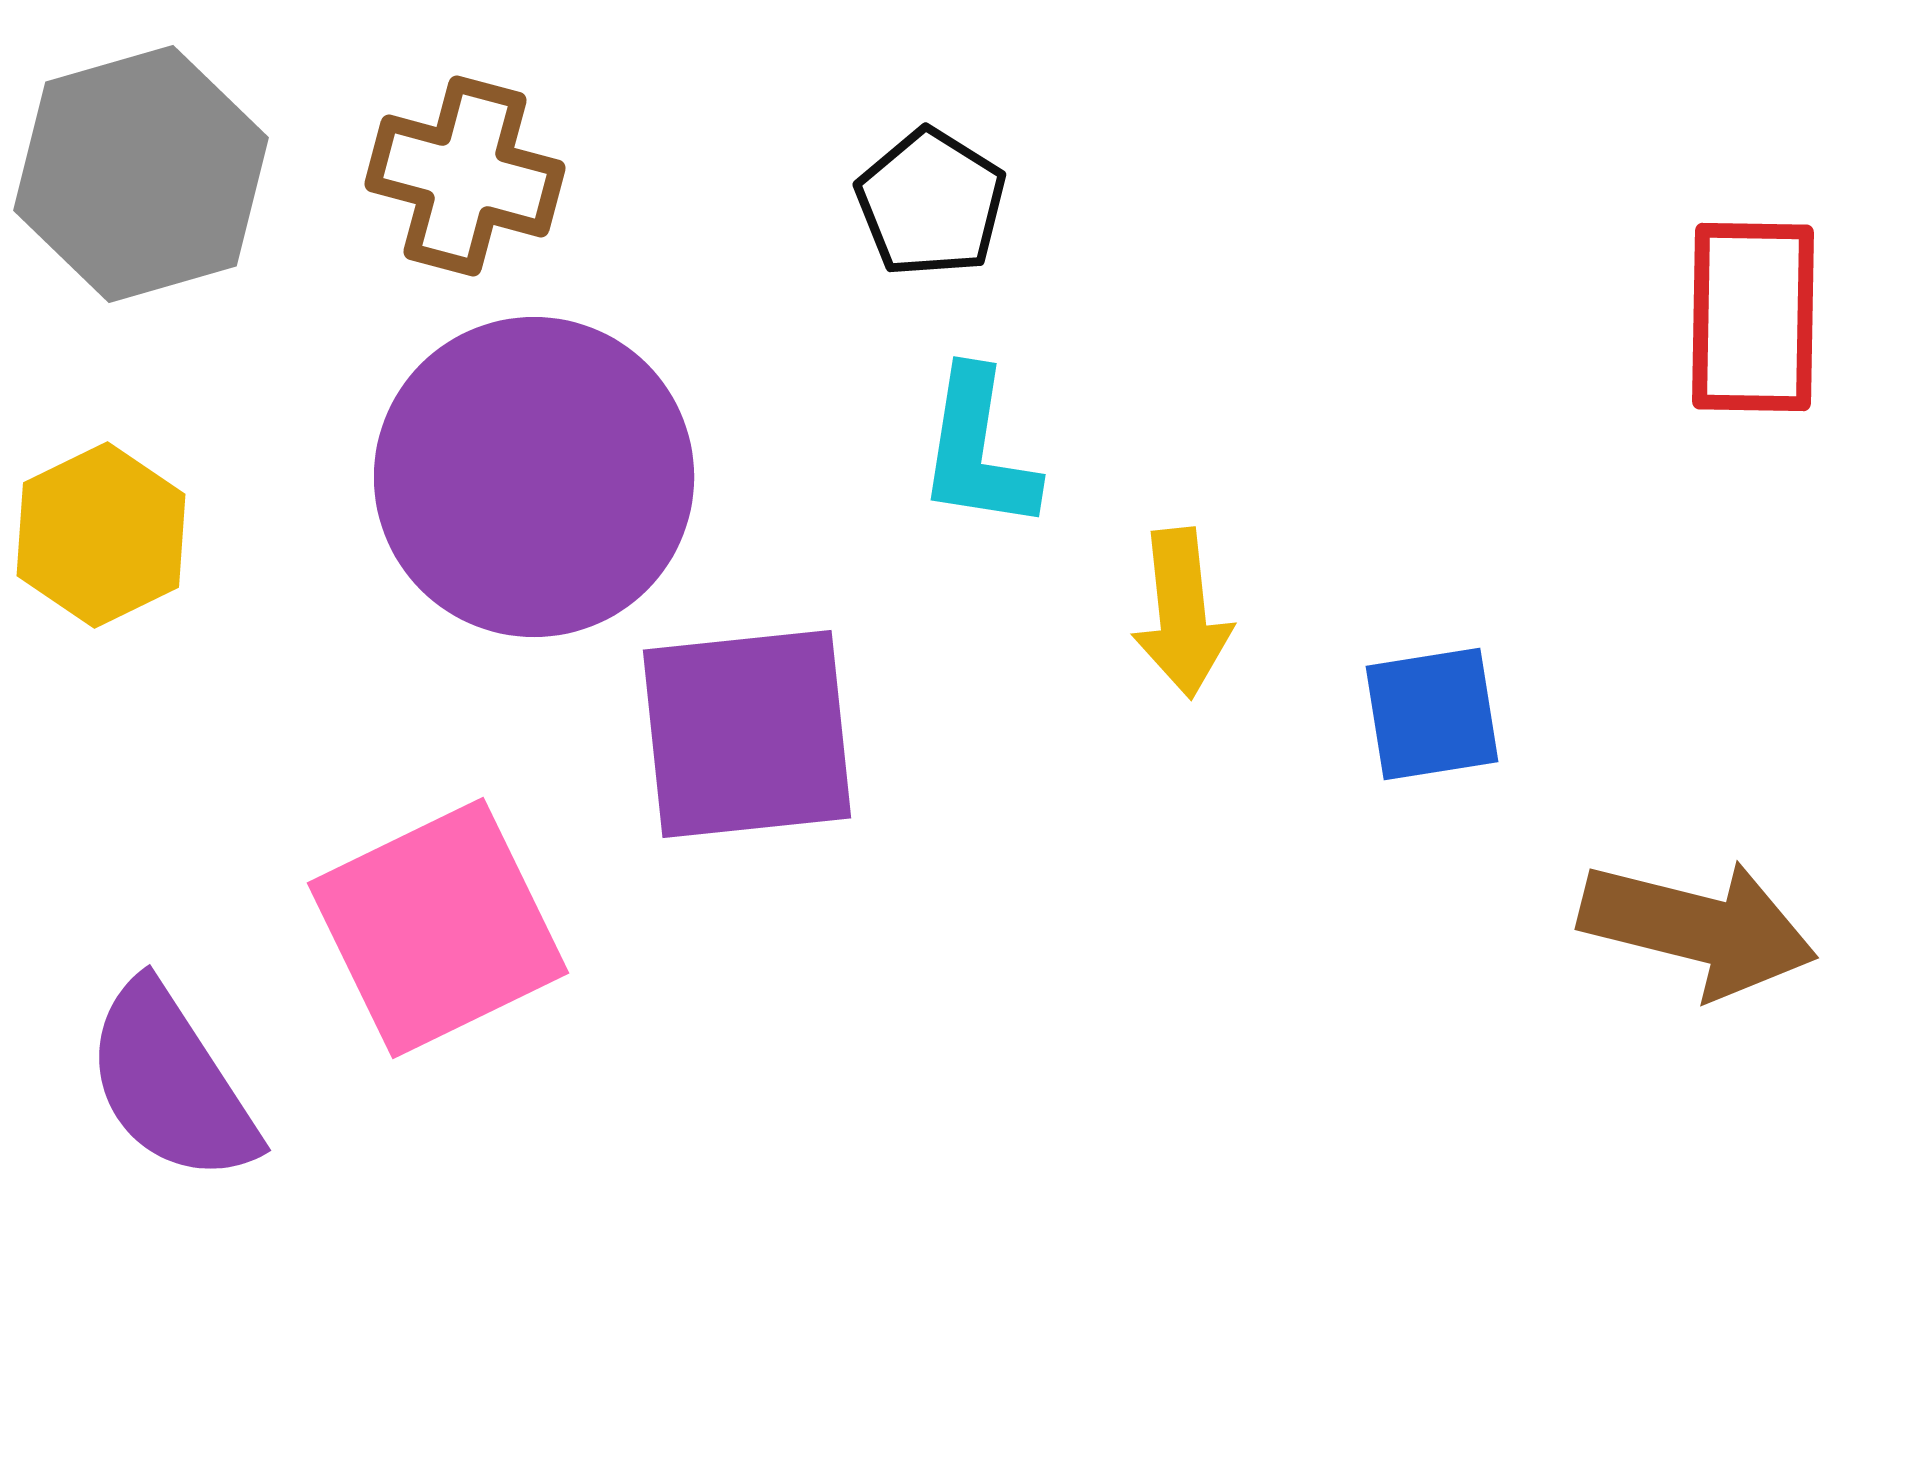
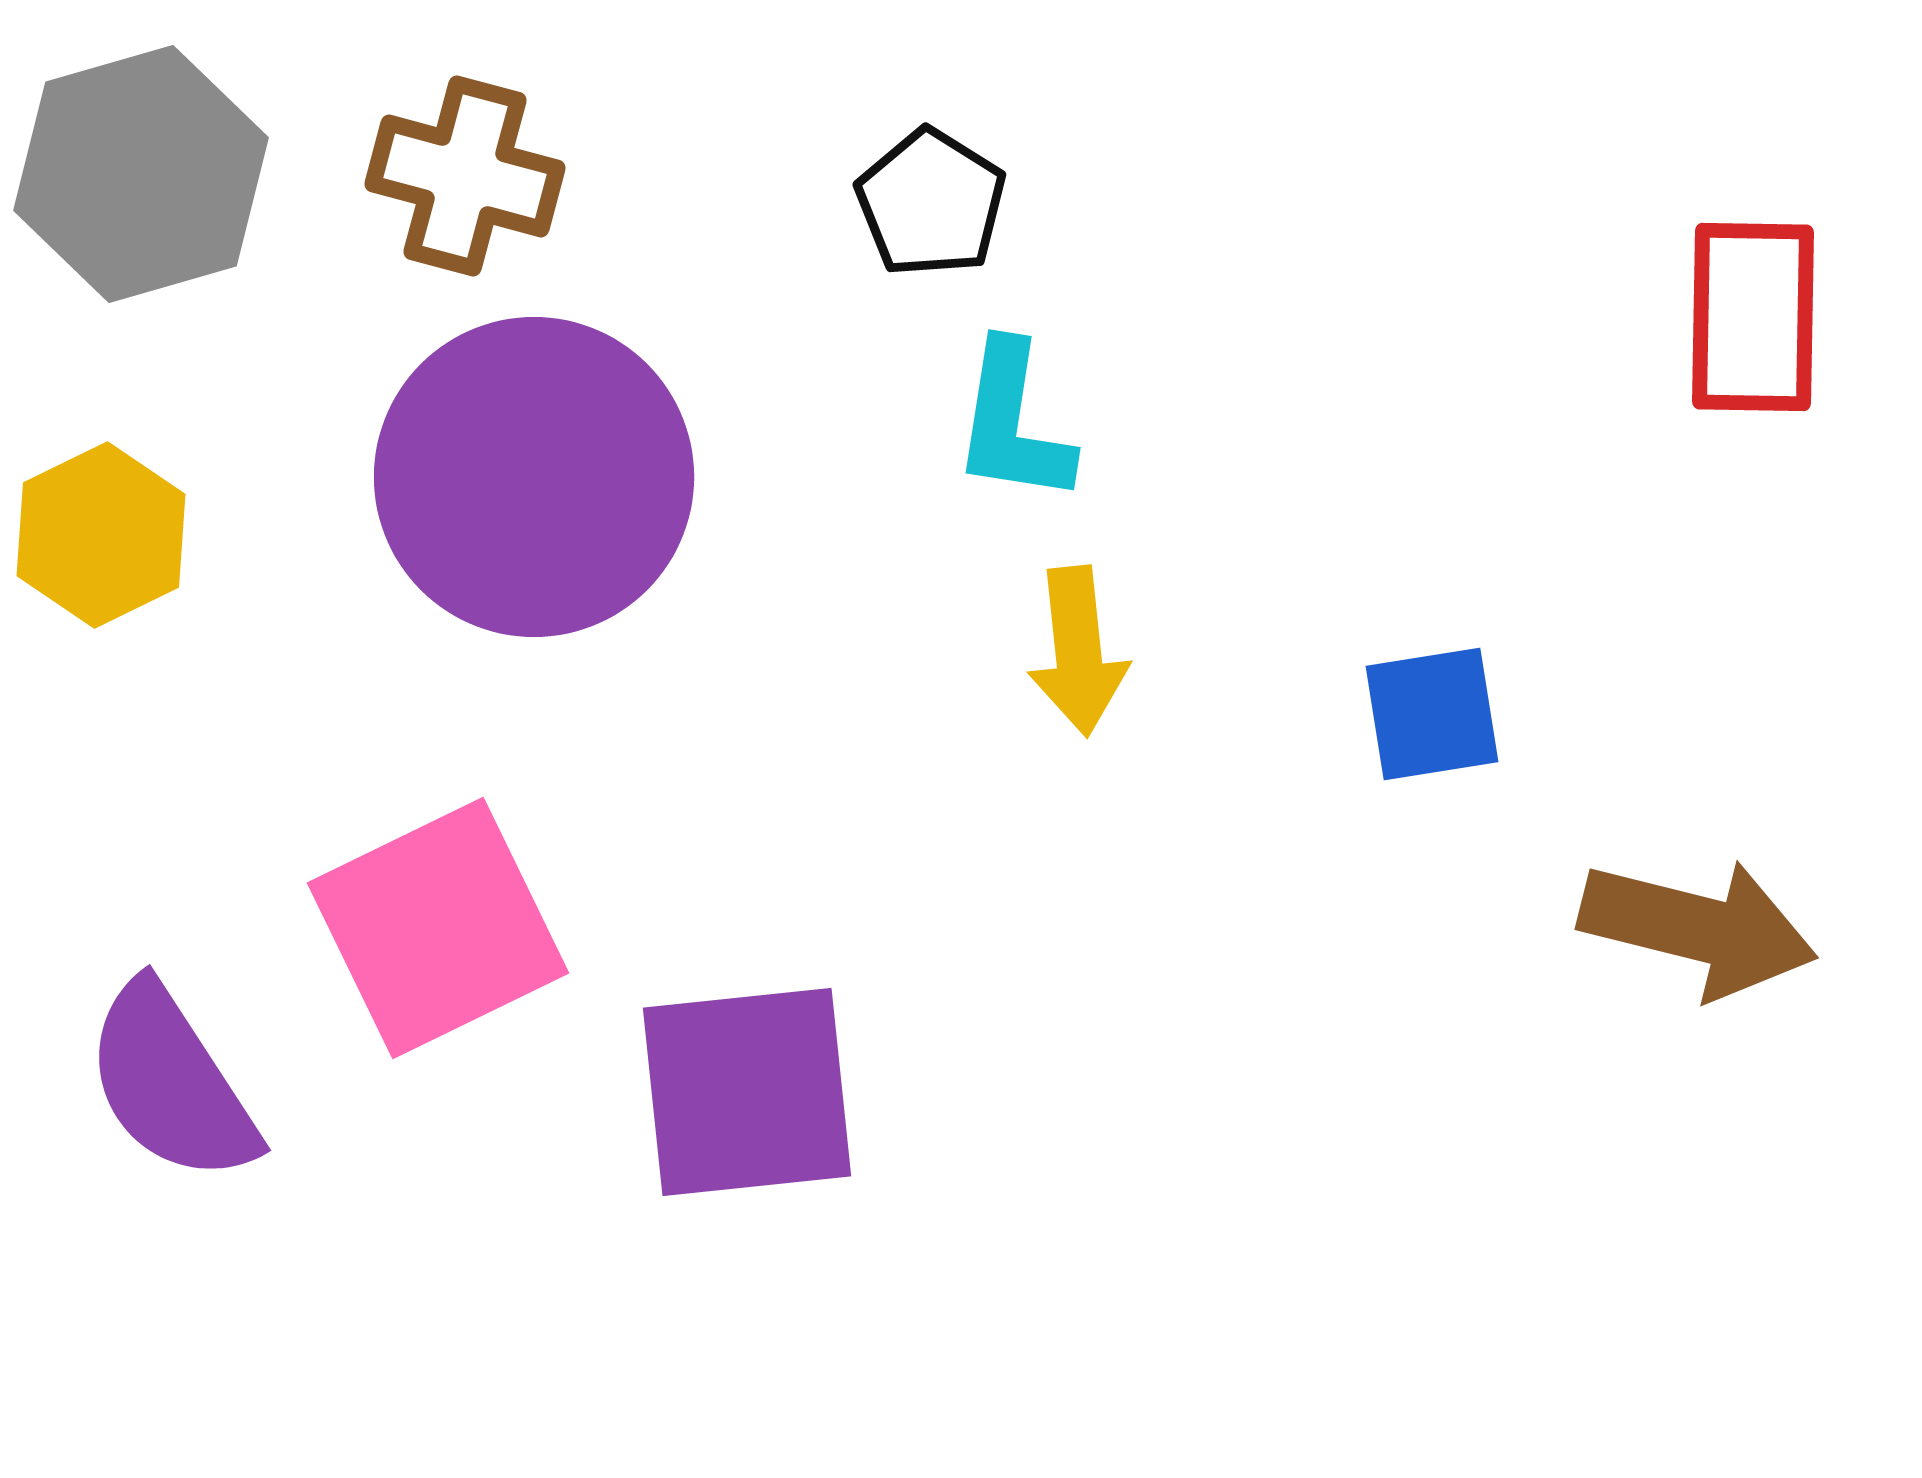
cyan L-shape: moved 35 px right, 27 px up
yellow arrow: moved 104 px left, 38 px down
purple square: moved 358 px down
